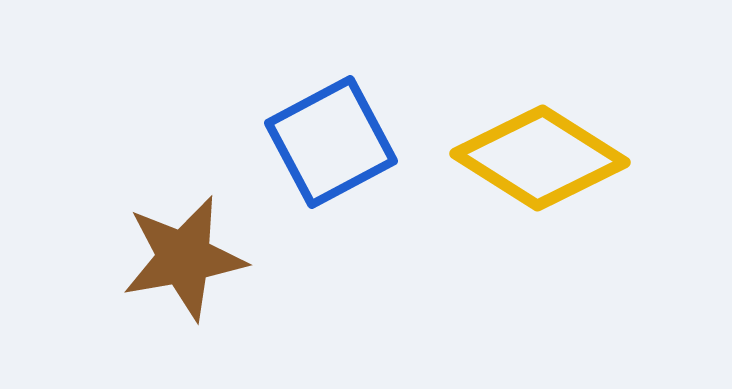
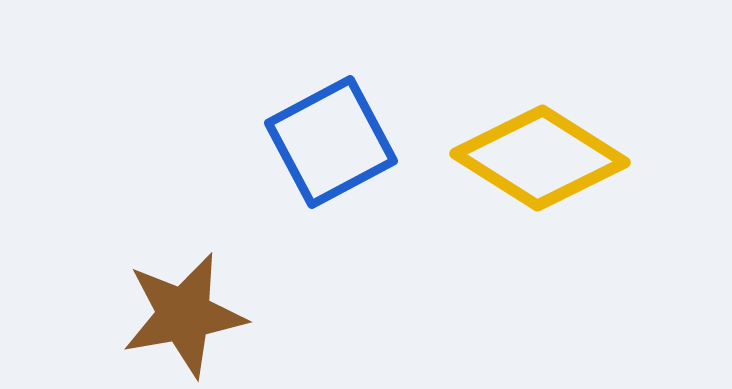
brown star: moved 57 px down
